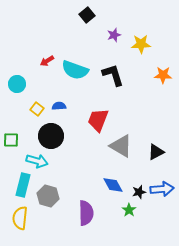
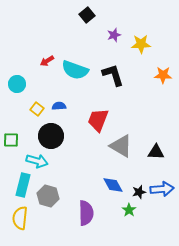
black triangle: rotated 30 degrees clockwise
